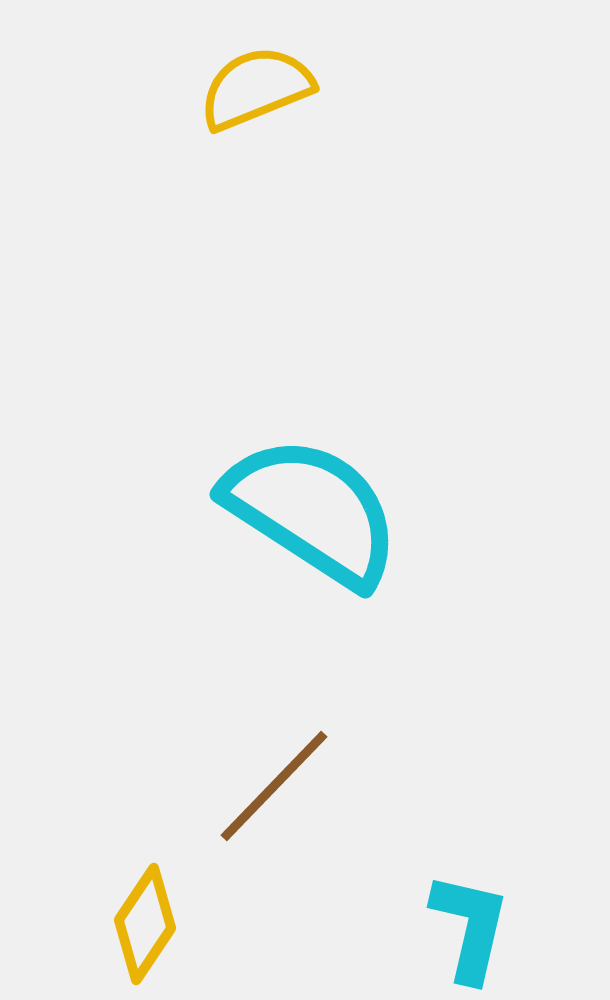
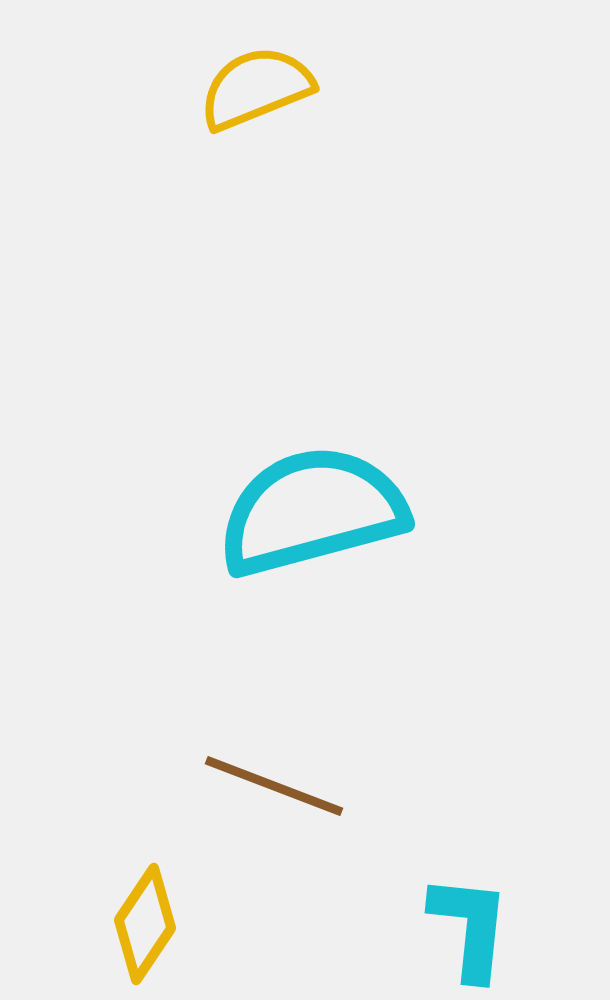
cyan semicircle: rotated 48 degrees counterclockwise
brown line: rotated 67 degrees clockwise
cyan L-shape: rotated 7 degrees counterclockwise
